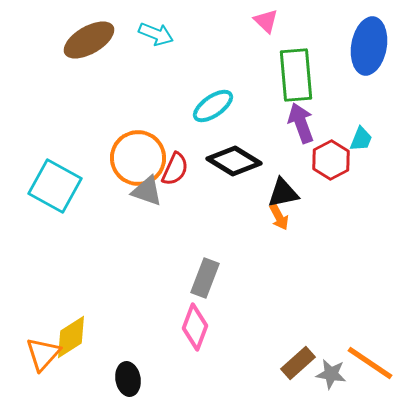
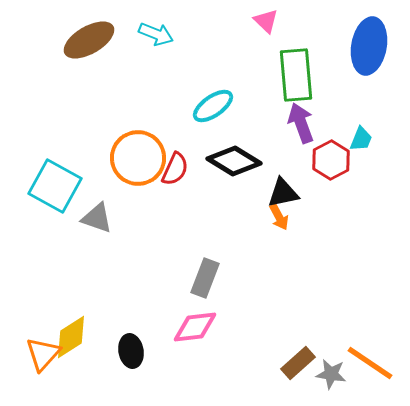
gray triangle: moved 50 px left, 27 px down
pink diamond: rotated 63 degrees clockwise
black ellipse: moved 3 px right, 28 px up
